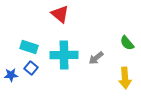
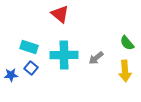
yellow arrow: moved 7 px up
